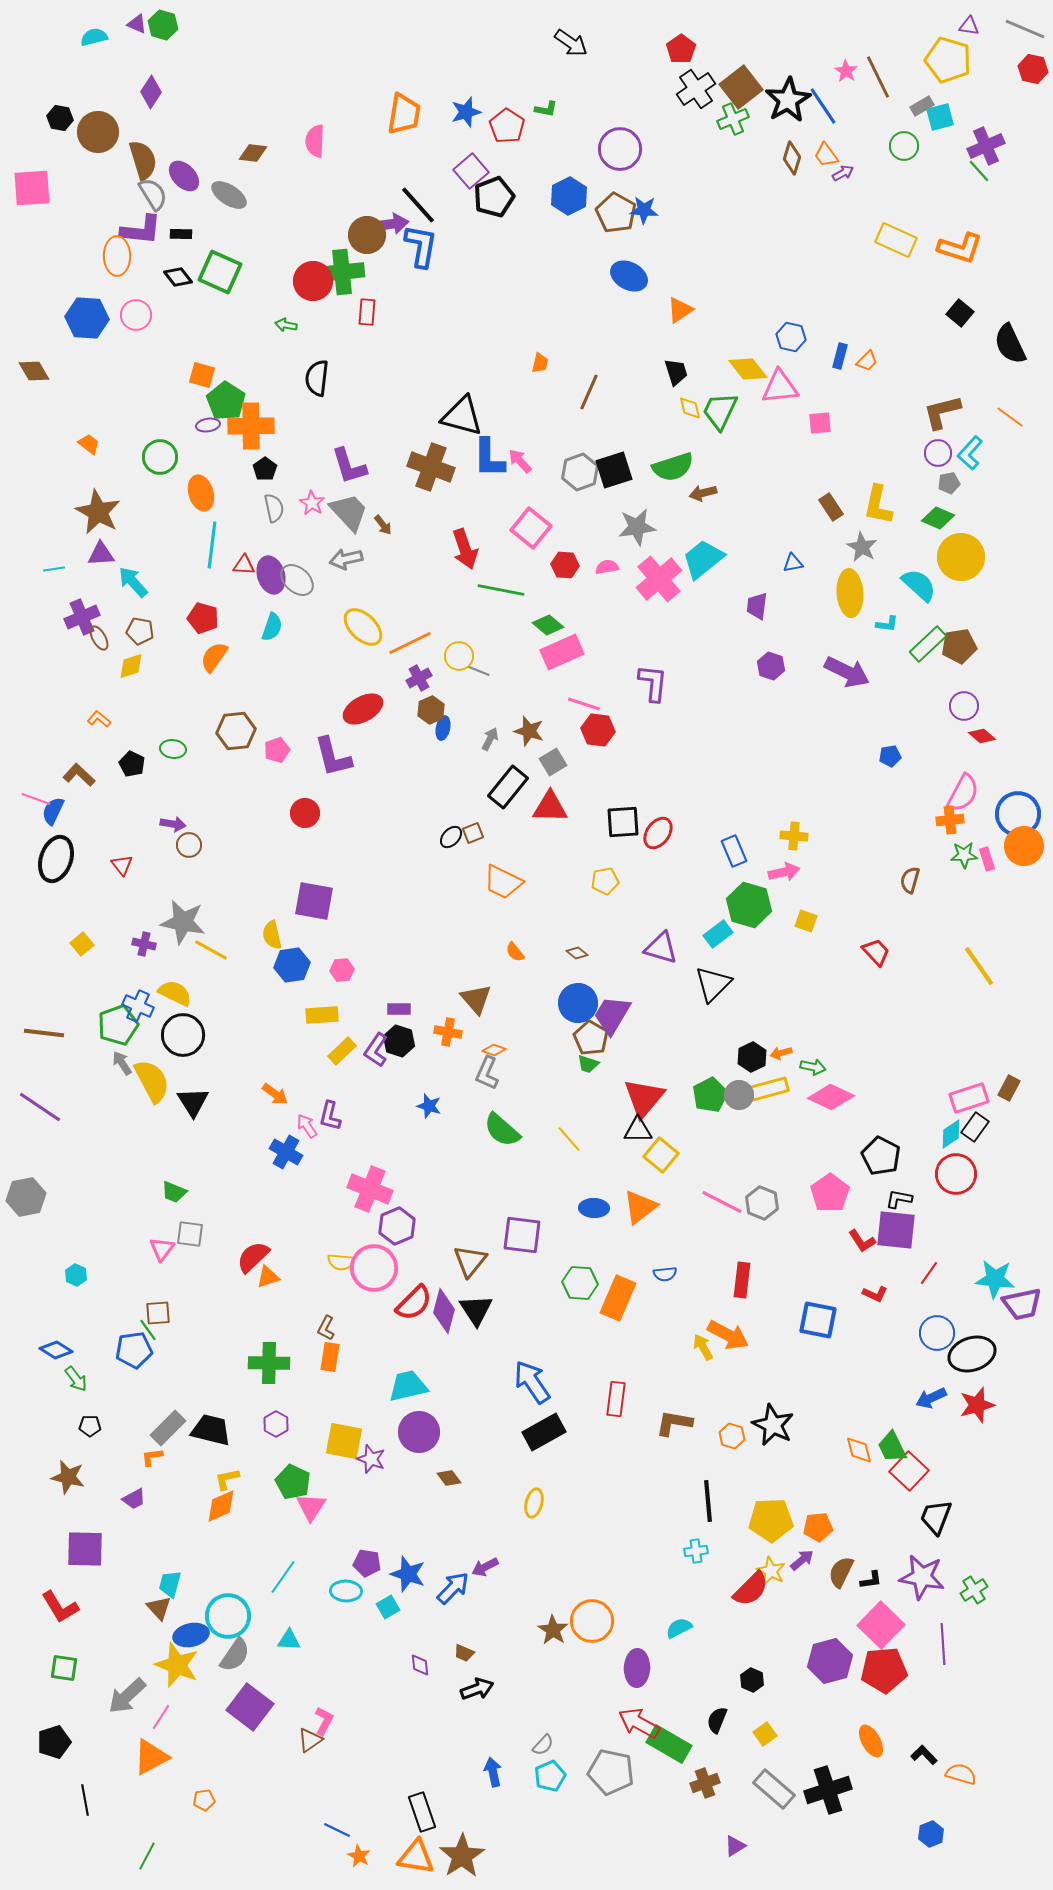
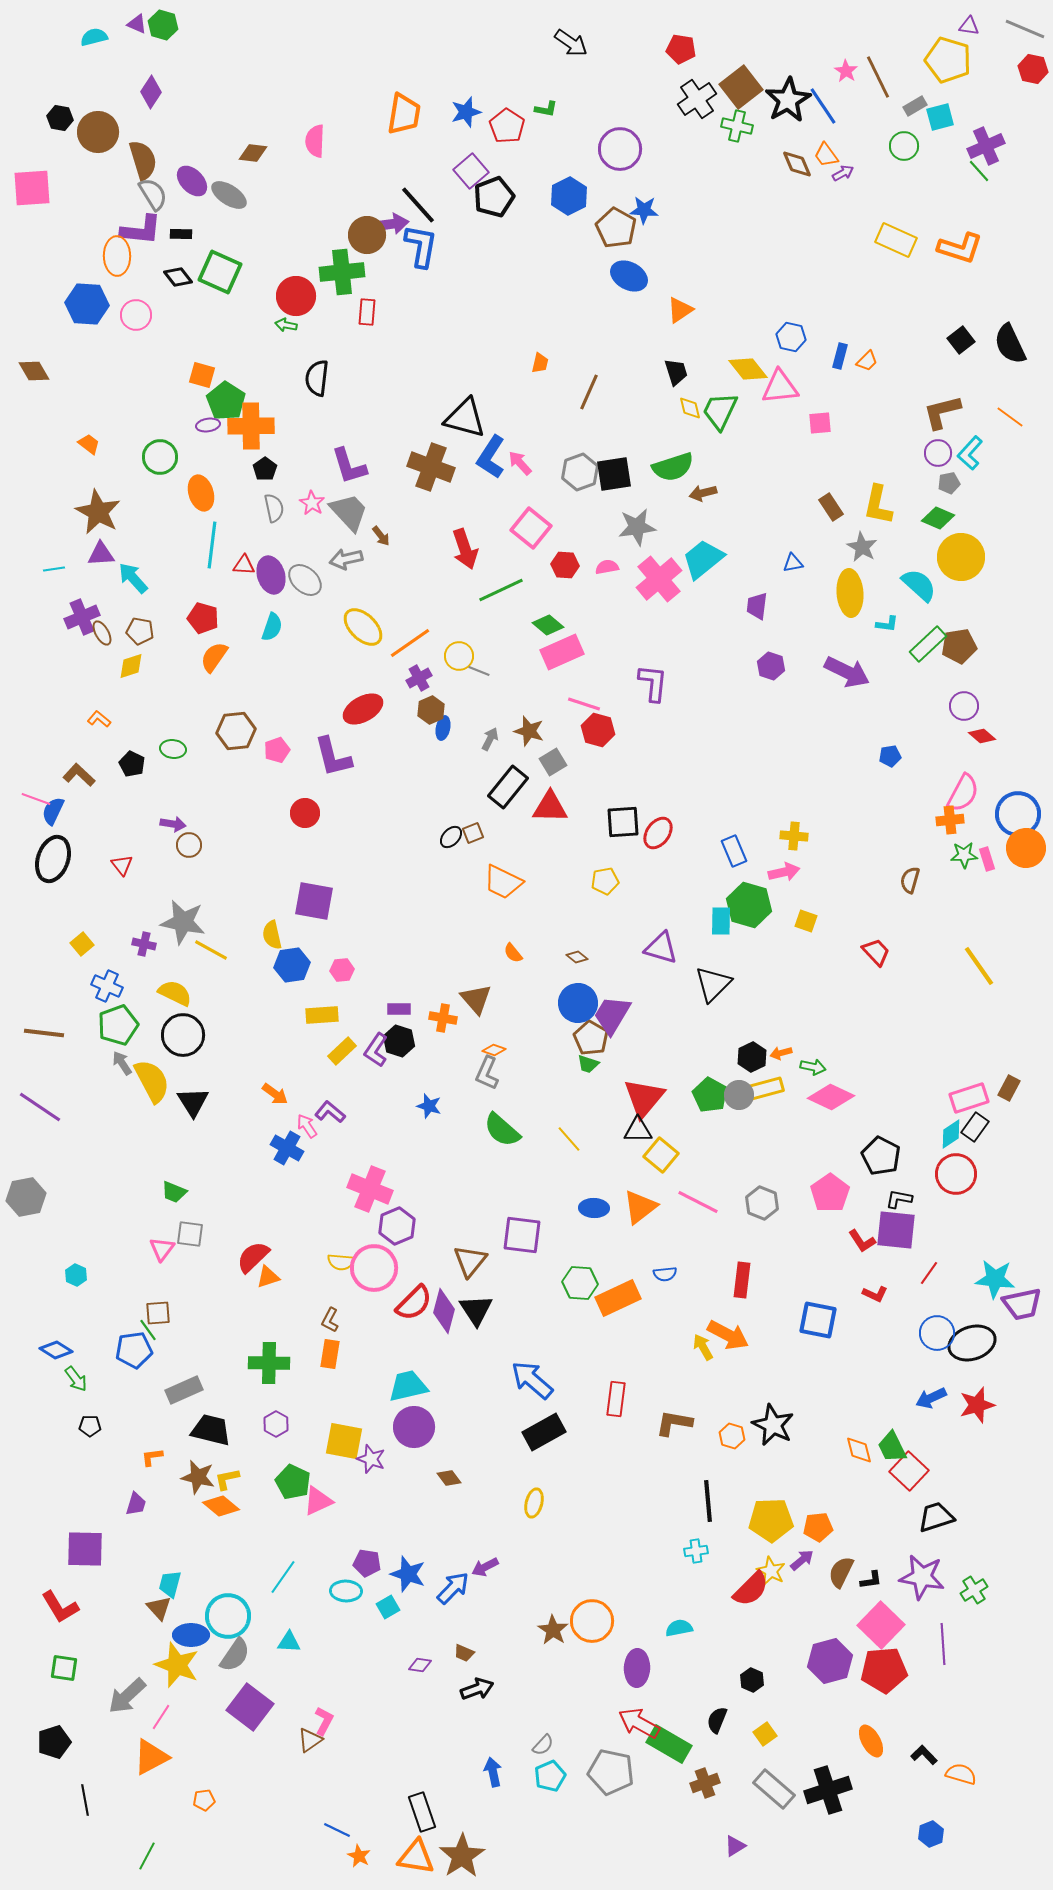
red pentagon at (681, 49): rotated 28 degrees counterclockwise
black cross at (696, 89): moved 1 px right, 10 px down
gray rectangle at (922, 106): moved 7 px left
green cross at (733, 119): moved 4 px right, 7 px down; rotated 36 degrees clockwise
brown diamond at (792, 158): moved 5 px right, 6 px down; rotated 40 degrees counterclockwise
purple ellipse at (184, 176): moved 8 px right, 5 px down
brown pentagon at (616, 213): moved 15 px down
red circle at (313, 281): moved 17 px left, 15 px down
black square at (960, 313): moved 1 px right, 27 px down; rotated 12 degrees clockwise
blue hexagon at (87, 318): moved 14 px up
black triangle at (462, 416): moved 3 px right, 2 px down
blue L-shape at (489, 458): moved 2 px right, 1 px up; rotated 33 degrees clockwise
pink arrow at (520, 461): moved 2 px down
black square at (614, 470): moved 4 px down; rotated 9 degrees clockwise
brown arrow at (383, 525): moved 2 px left, 11 px down
gray ellipse at (297, 580): moved 8 px right
cyan arrow at (133, 582): moved 4 px up
green line at (501, 590): rotated 36 degrees counterclockwise
brown ellipse at (99, 638): moved 3 px right, 5 px up
orange line at (410, 643): rotated 9 degrees counterclockwise
red hexagon at (598, 730): rotated 8 degrees clockwise
orange circle at (1024, 846): moved 2 px right, 2 px down
black ellipse at (56, 859): moved 3 px left
cyan rectangle at (718, 934): moved 3 px right, 13 px up; rotated 52 degrees counterclockwise
orange semicircle at (515, 952): moved 2 px left, 1 px down
brown diamond at (577, 953): moved 4 px down
blue cross at (138, 1006): moved 31 px left, 20 px up
orange cross at (448, 1032): moved 5 px left, 14 px up
yellow rectangle at (769, 1089): moved 5 px left
green pentagon at (710, 1095): rotated 16 degrees counterclockwise
purple L-shape at (330, 1116): moved 4 px up; rotated 116 degrees clockwise
blue cross at (286, 1152): moved 1 px right, 4 px up
pink line at (722, 1202): moved 24 px left
orange rectangle at (618, 1298): rotated 42 degrees clockwise
brown L-shape at (326, 1328): moved 4 px right, 8 px up
black ellipse at (972, 1354): moved 11 px up
orange rectangle at (330, 1357): moved 3 px up
blue arrow at (532, 1382): moved 2 px up; rotated 15 degrees counterclockwise
gray rectangle at (168, 1428): moved 16 px right, 38 px up; rotated 21 degrees clockwise
purple circle at (419, 1432): moved 5 px left, 5 px up
brown star at (68, 1477): moved 130 px right
purple trapezoid at (134, 1499): moved 2 px right, 5 px down; rotated 45 degrees counterclockwise
orange diamond at (221, 1506): rotated 63 degrees clockwise
pink triangle at (311, 1507): moved 7 px right, 6 px up; rotated 32 degrees clockwise
black trapezoid at (936, 1517): rotated 51 degrees clockwise
cyan semicircle at (679, 1628): rotated 16 degrees clockwise
blue ellipse at (191, 1635): rotated 12 degrees clockwise
cyan triangle at (289, 1640): moved 2 px down
purple diamond at (420, 1665): rotated 75 degrees counterclockwise
